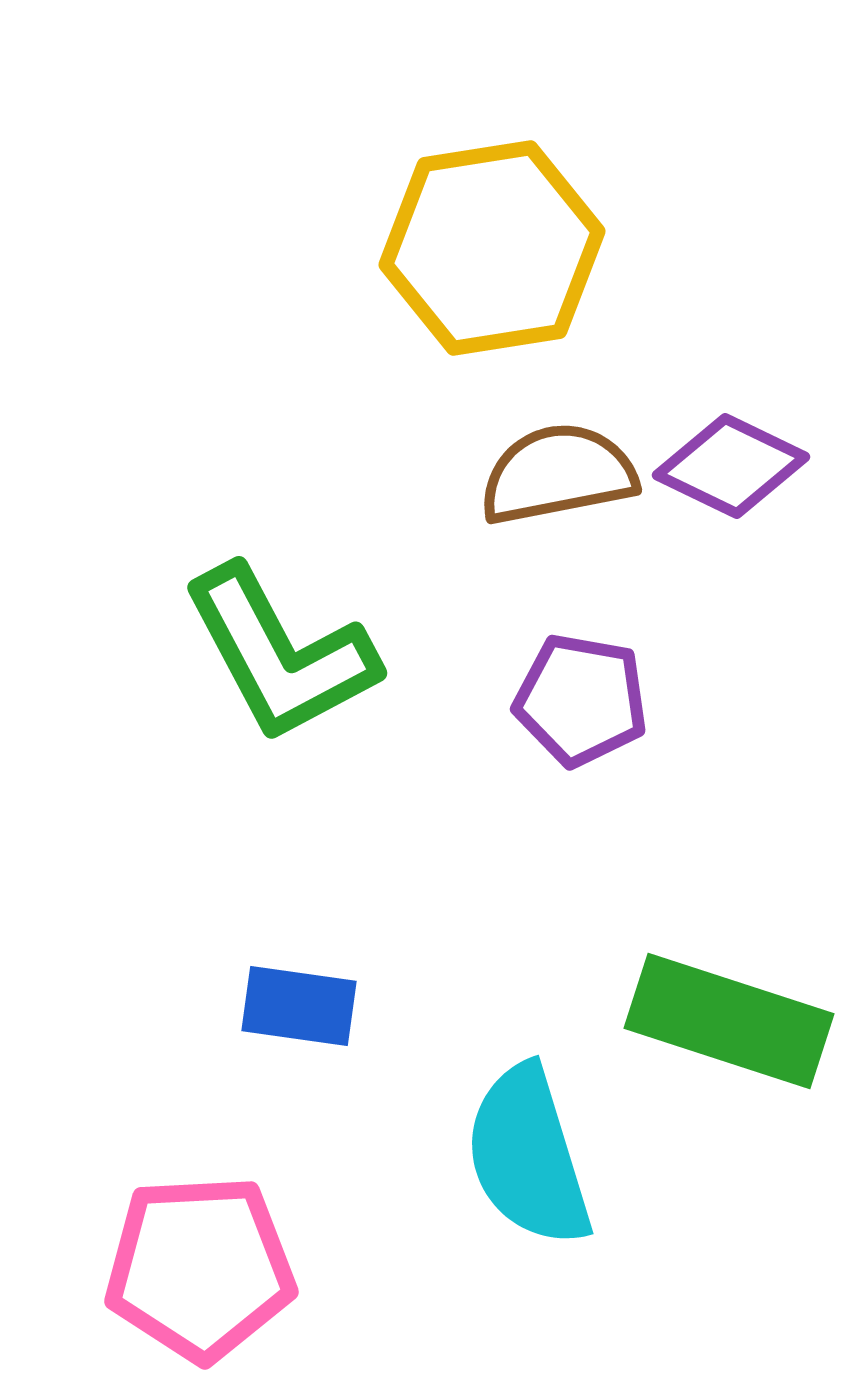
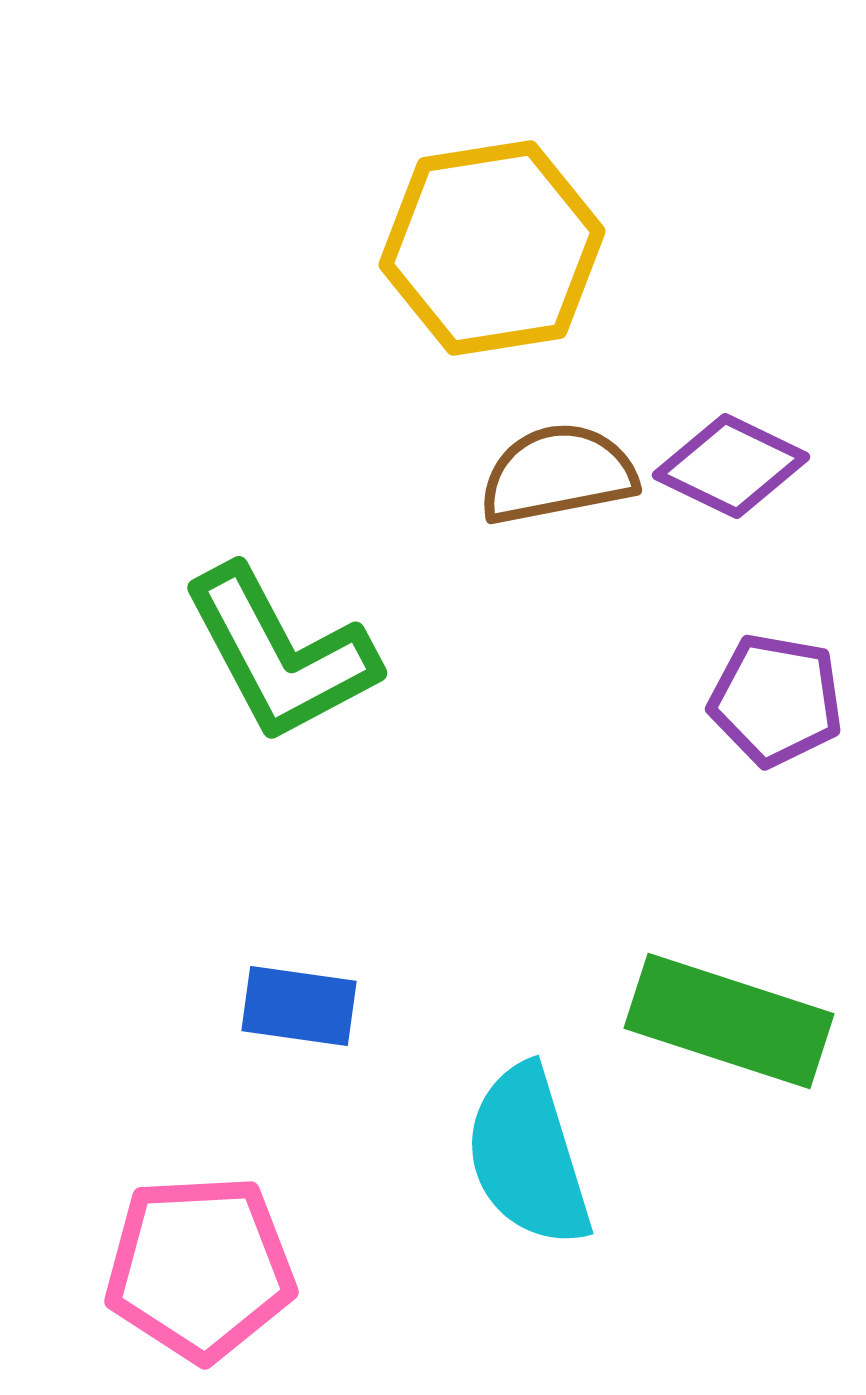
purple pentagon: moved 195 px right
